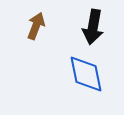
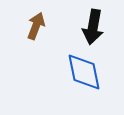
blue diamond: moved 2 px left, 2 px up
